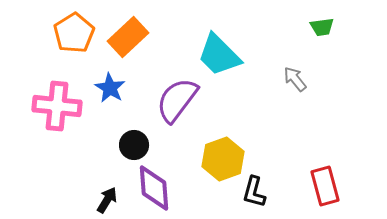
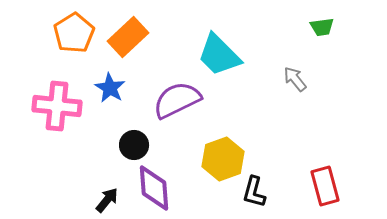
purple semicircle: rotated 27 degrees clockwise
black arrow: rotated 8 degrees clockwise
